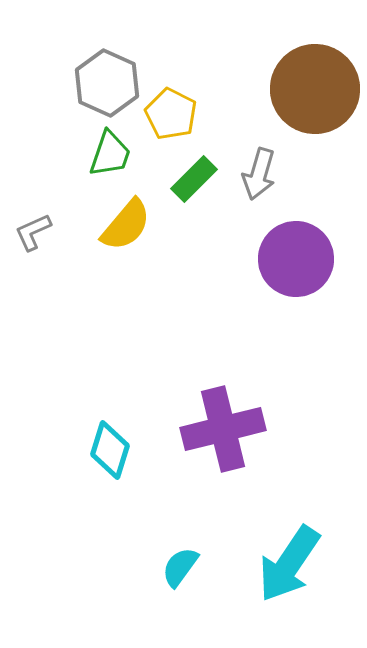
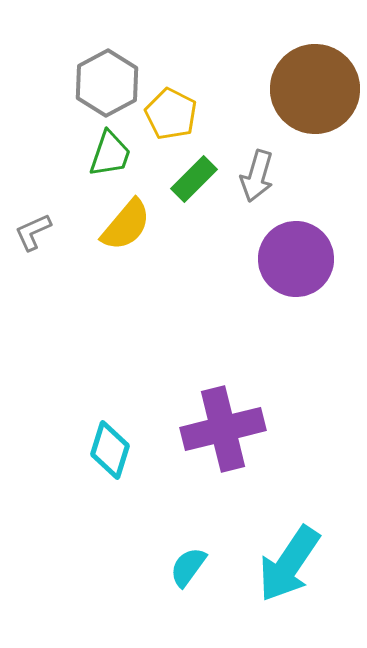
gray hexagon: rotated 8 degrees clockwise
gray arrow: moved 2 px left, 2 px down
cyan semicircle: moved 8 px right
